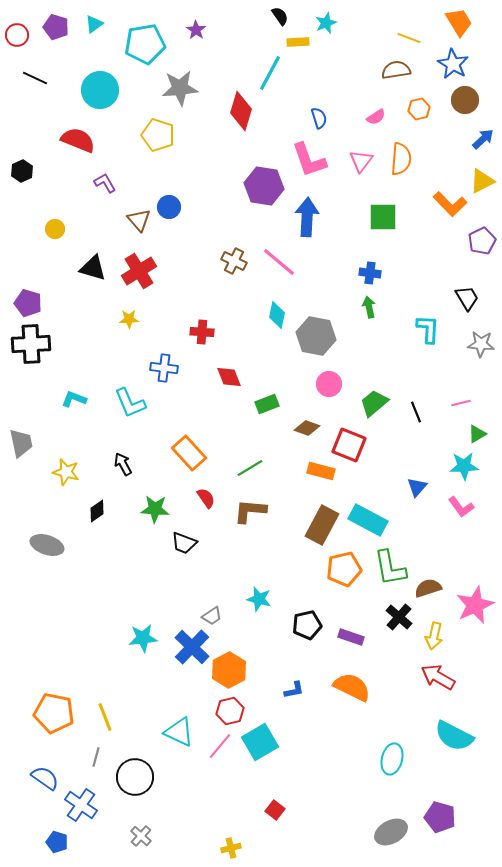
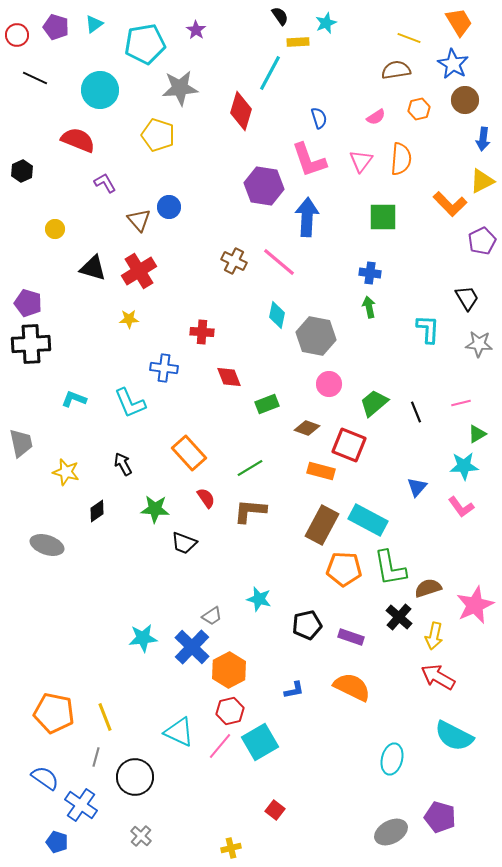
blue arrow at (483, 139): rotated 140 degrees clockwise
gray star at (481, 344): moved 2 px left
orange pentagon at (344, 569): rotated 16 degrees clockwise
